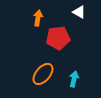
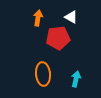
white triangle: moved 8 px left, 5 px down
orange ellipse: rotated 45 degrees counterclockwise
cyan arrow: moved 2 px right
